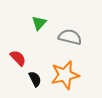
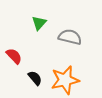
red semicircle: moved 4 px left, 2 px up
orange star: moved 5 px down
black semicircle: moved 1 px up; rotated 14 degrees counterclockwise
